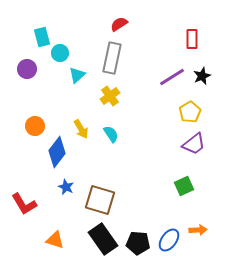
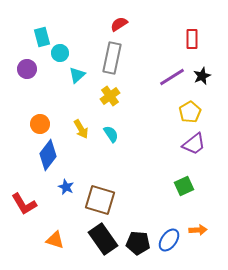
orange circle: moved 5 px right, 2 px up
blue diamond: moved 9 px left, 3 px down
